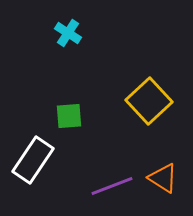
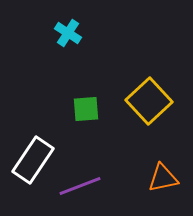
green square: moved 17 px right, 7 px up
orange triangle: rotated 44 degrees counterclockwise
purple line: moved 32 px left
